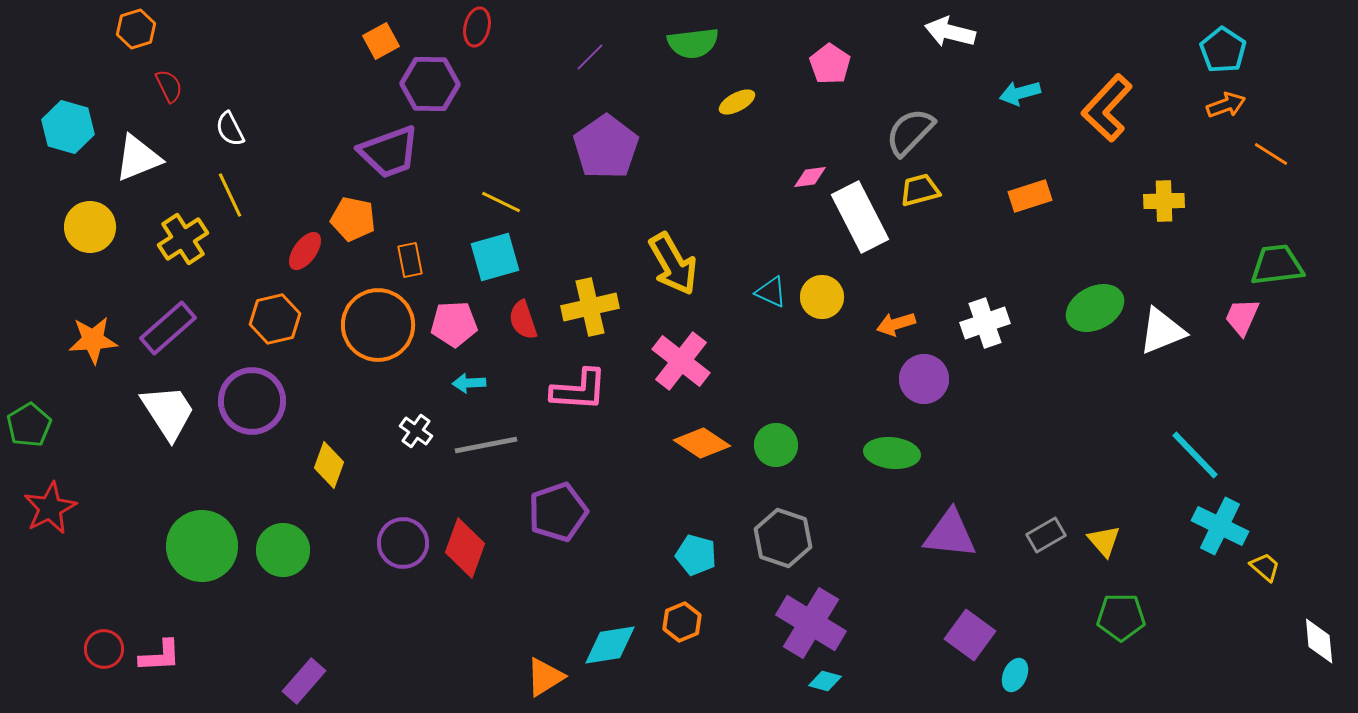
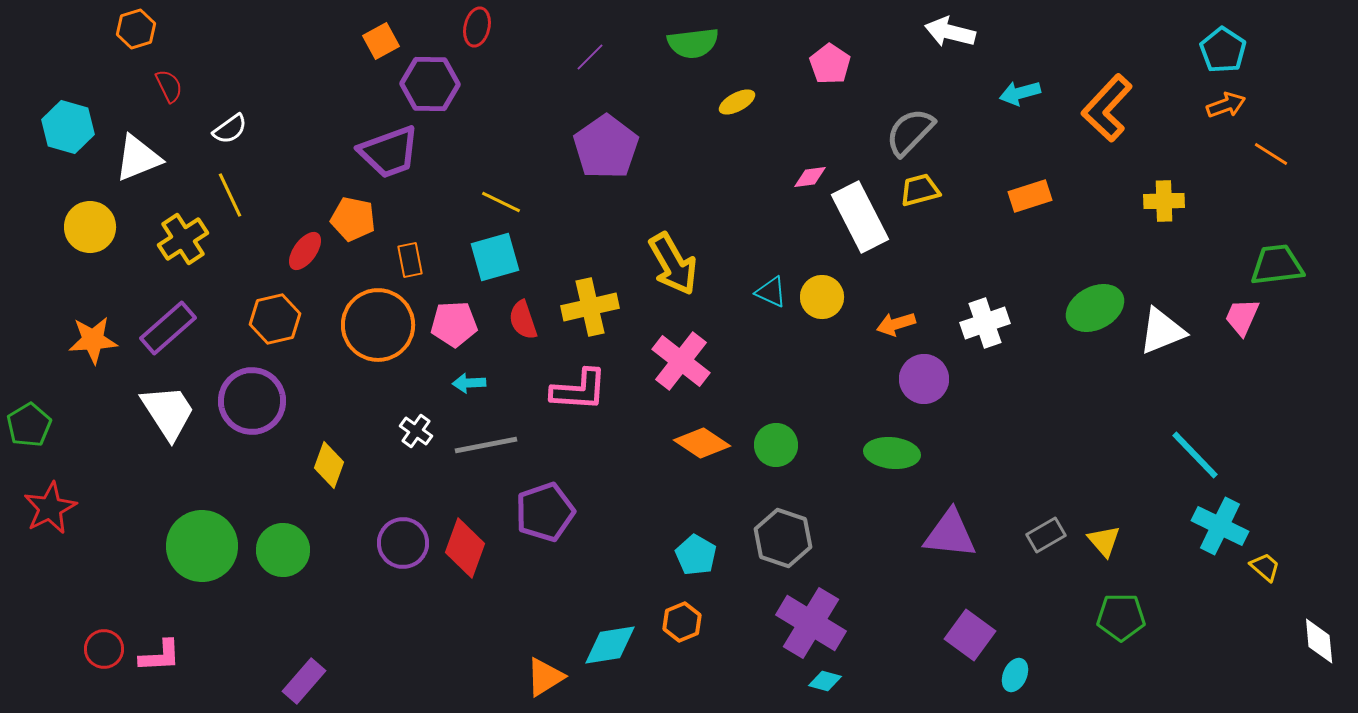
white semicircle at (230, 129): rotated 99 degrees counterclockwise
purple pentagon at (558, 512): moved 13 px left
cyan pentagon at (696, 555): rotated 15 degrees clockwise
